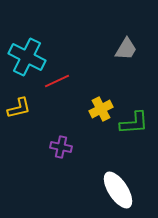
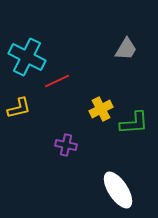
purple cross: moved 5 px right, 2 px up
